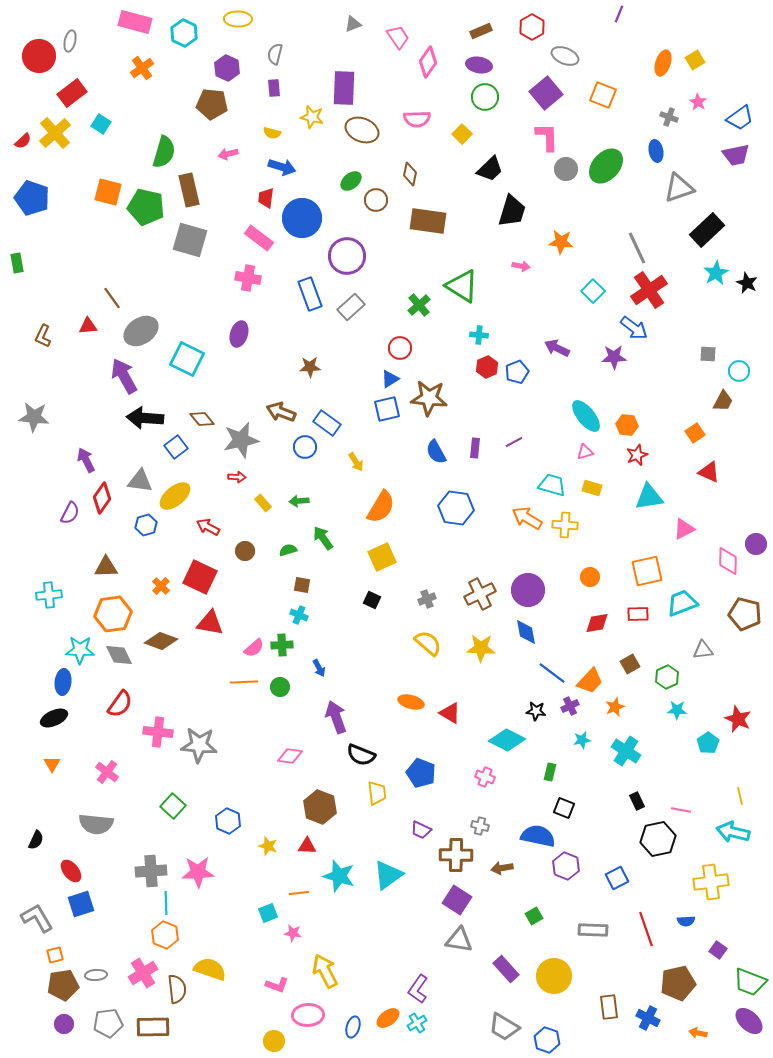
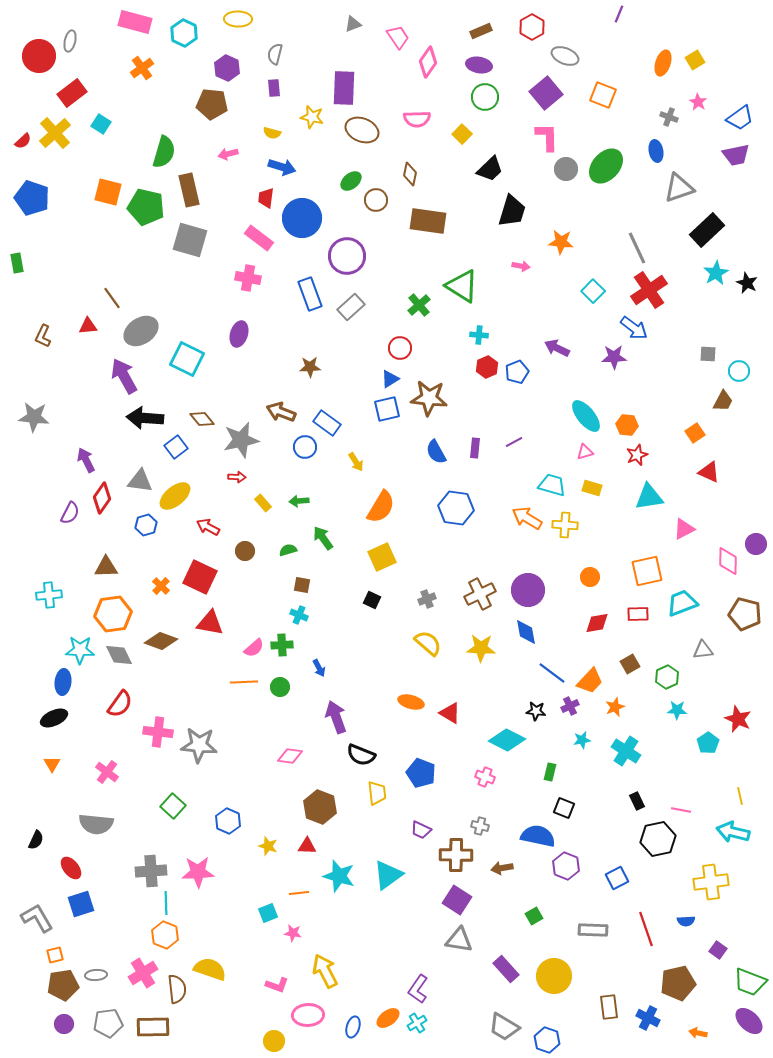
red ellipse at (71, 871): moved 3 px up
